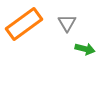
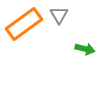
gray triangle: moved 8 px left, 8 px up
